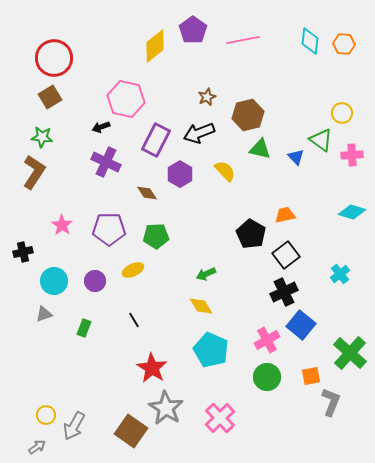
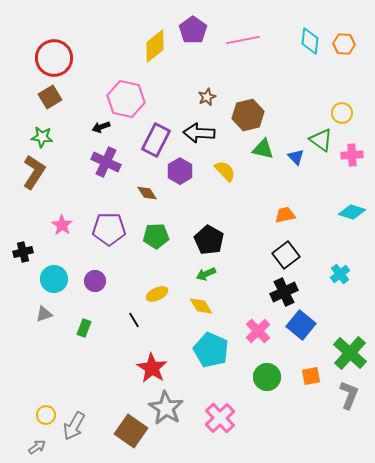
black arrow at (199, 133): rotated 24 degrees clockwise
green triangle at (260, 149): moved 3 px right
purple hexagon at (180, 174): moved 3 px up
black pentagon at (251, 234): moved 42 px left, 6 px down
yellow ellipse at (133, 270): moved 24 px right, 24 px down
cyan circle at (54, 281): moved 2 px up
pink cross at (267, 340): moved 9 px left, 9 px up; rotated 15 degrees counterclockwise
gray L-shape at (331, 402): moved 18 px right, 7 px up
